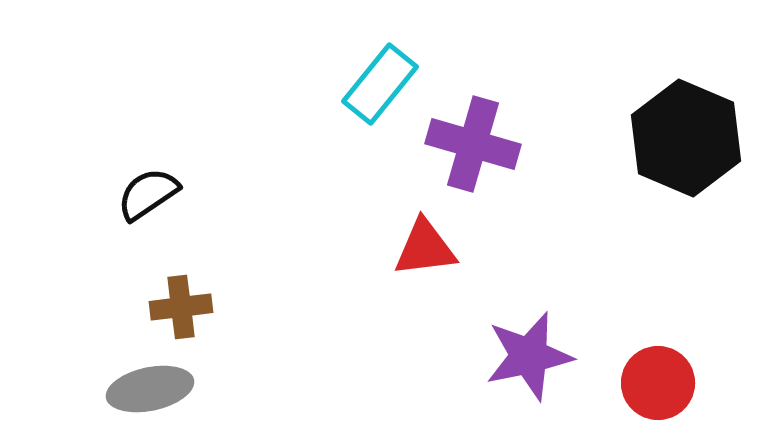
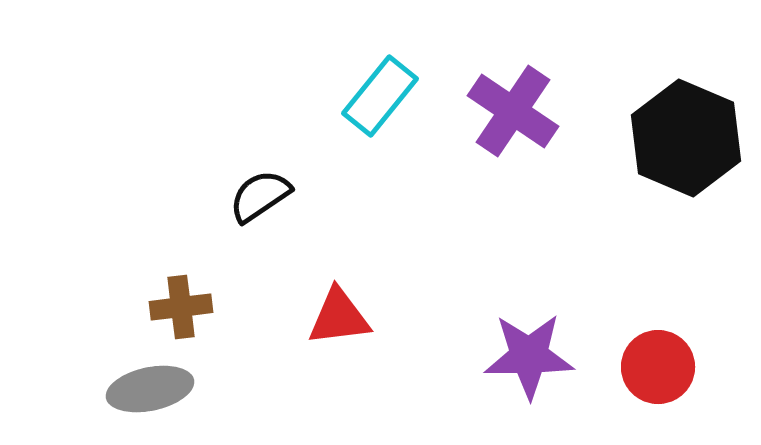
cyan rectangle: moved 12 px down
purple cross: moved 40 px right, 33 px up; rotated 18 degrees clockwise
black semicircle: moved 112 px right, 2 px down
red triangle: moved 86 px left, 69 px down
purple star: rotated 12 degrees clockwise
red circle: moved 16 px up
